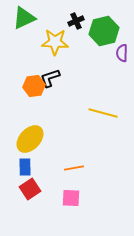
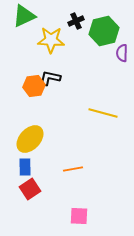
green triangle: moved 2 px up
yellow star: moved 4 px left, 2 px up
black L-shape: rotated 30 degrees clockwise
orange line: moved 1 px left, 1 px down
pink square: moved 8 px right, 18 px down
